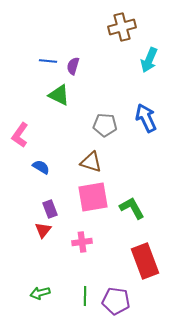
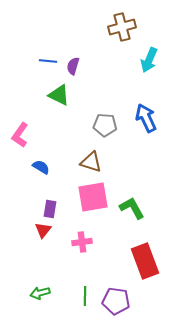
purple rectangle: rotated 30 degrees clockwise
